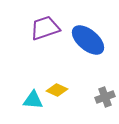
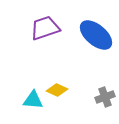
blue ellipse: moved 8 px right, 5 px up
